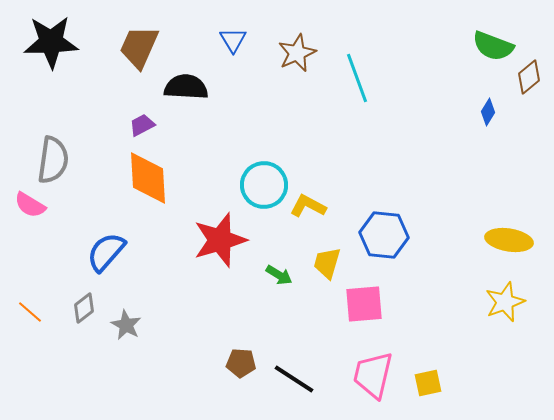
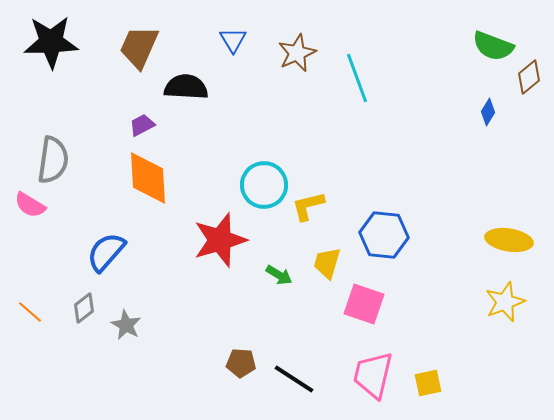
yellow L-shape: rotated 42 degrees counterclockwise
pink square: rotated 24 degrees clockwise
